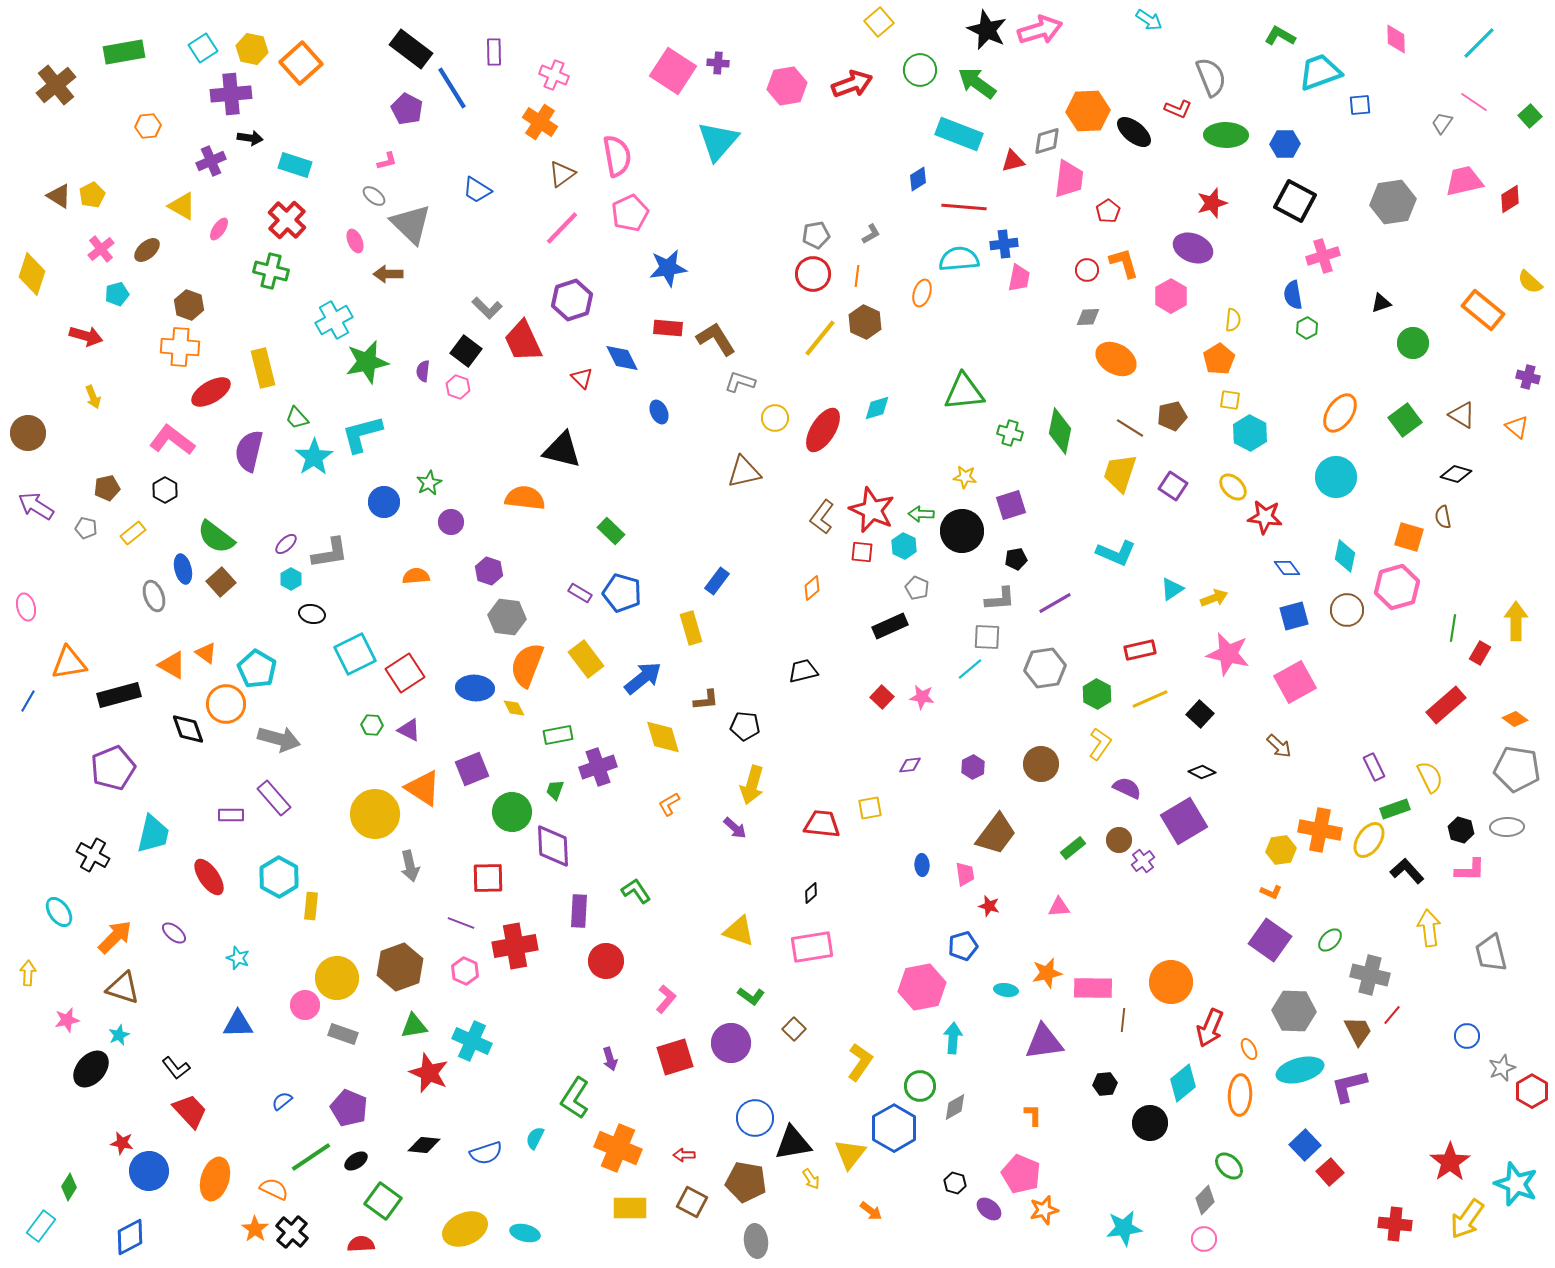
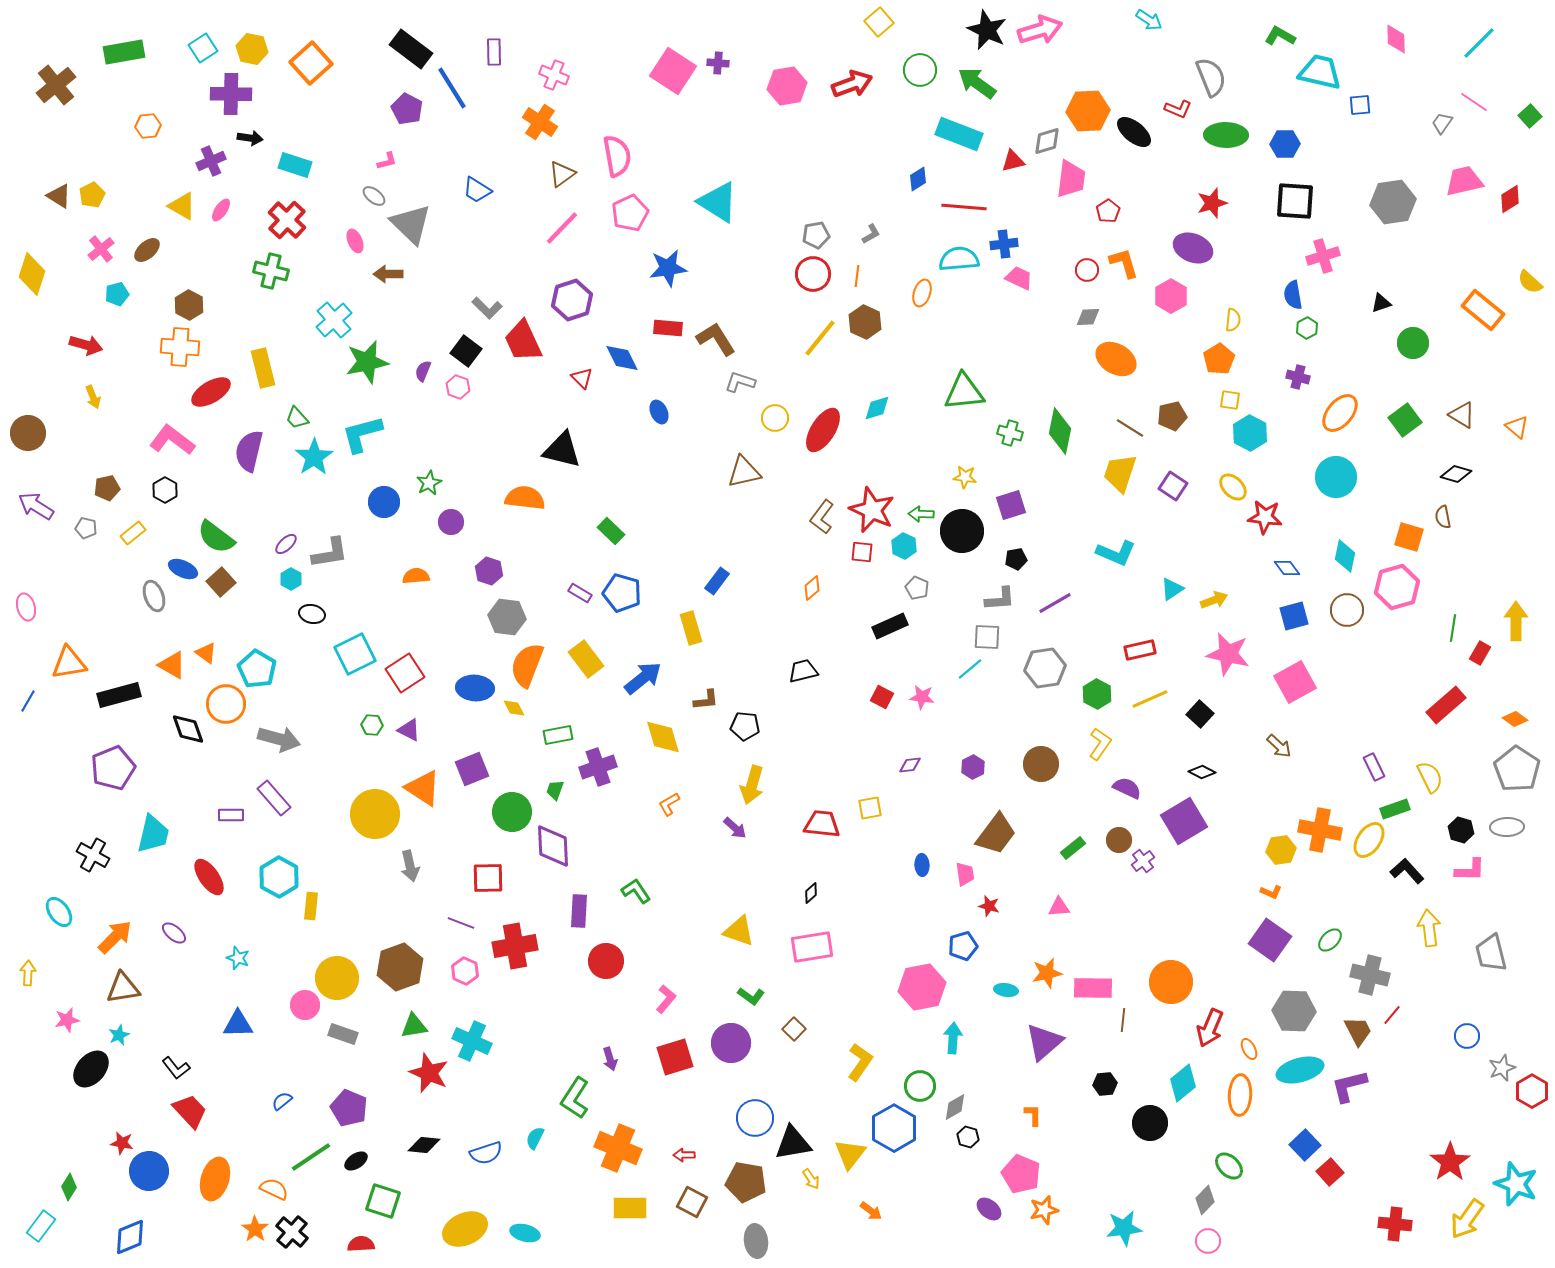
orange square at (301, 63): moved 10 px right
cyan trapezoid at (1320, 72): rotated 33 degrees clockwise
purple cross at (231, 94): rotated 6 degrees clockwise
cyan triangle at (718, 141): moved 61 px down; rotated 39 degrees counterclockwise
pink trapezoid at (1069, 179): moved 2 px right
black square at (1295, 201): rotated 24 degrees counterclockwise
pink ellipse at (219, 229): moved 2 px right, 19 px up
pink trapezoid at (1019, 278): rotated 76 degrees counterclockwise
brown hexagon at (189, 305): rotated 8 degrees clockwise
cyan cross at (334, 320): rotated 12 degrees counterclockwise
red arrow at (86, 336): moved 9 px down
purple semicircle at (423, 371): rotated 15 degrees clockwise
purple cross at (1528, 377): moved 230 px left
orange ellipse at (1340, 413): rotated 6 degrees clockwise
blue ellipse at (183, 569): rotated 52 degrees counterclockwise
yellow arrow at (1214, 598): moved 2 px down
red square at (882, 697): rotated 15 degrees counterclockwise
gray pentagon at (1517, 769): rotated 24 degrees clockwise
brown triangle at (123, 988): rotated 27 degrees counterclockwise
purple triangle at (1044, 1042): rotated 33 degrees counterclockwise
black hexagon at (955, 1183): moved 13 px right, 46 px up
green square at (383, 1201): rotated 18 degrees counterclockwise
blue diamond at (130, 1237): rotated 6 degrees clockwise
pink circle at (1204, 1239): moved 4 px right, 2 px down
